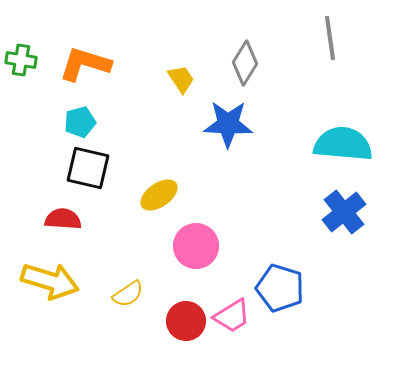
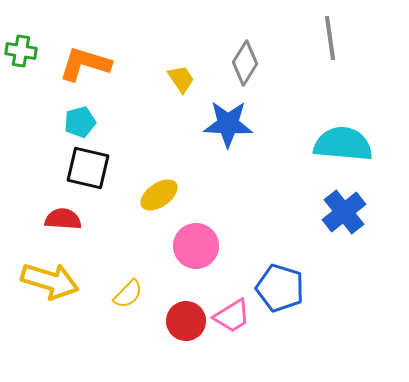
green cross: moved 9 px up
yellow semicircle: rotated 12 degrees counterclockwise
